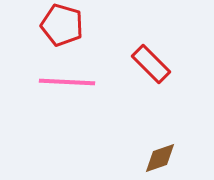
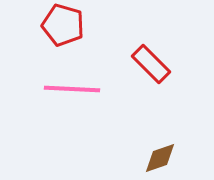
red pentagon: moved 1 px right
pink line: moved 5 px right, 7 px down
